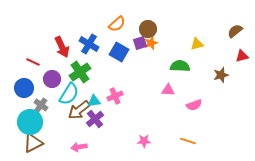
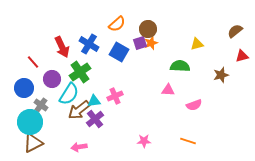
red line: rotated 24 degrees clockwise
